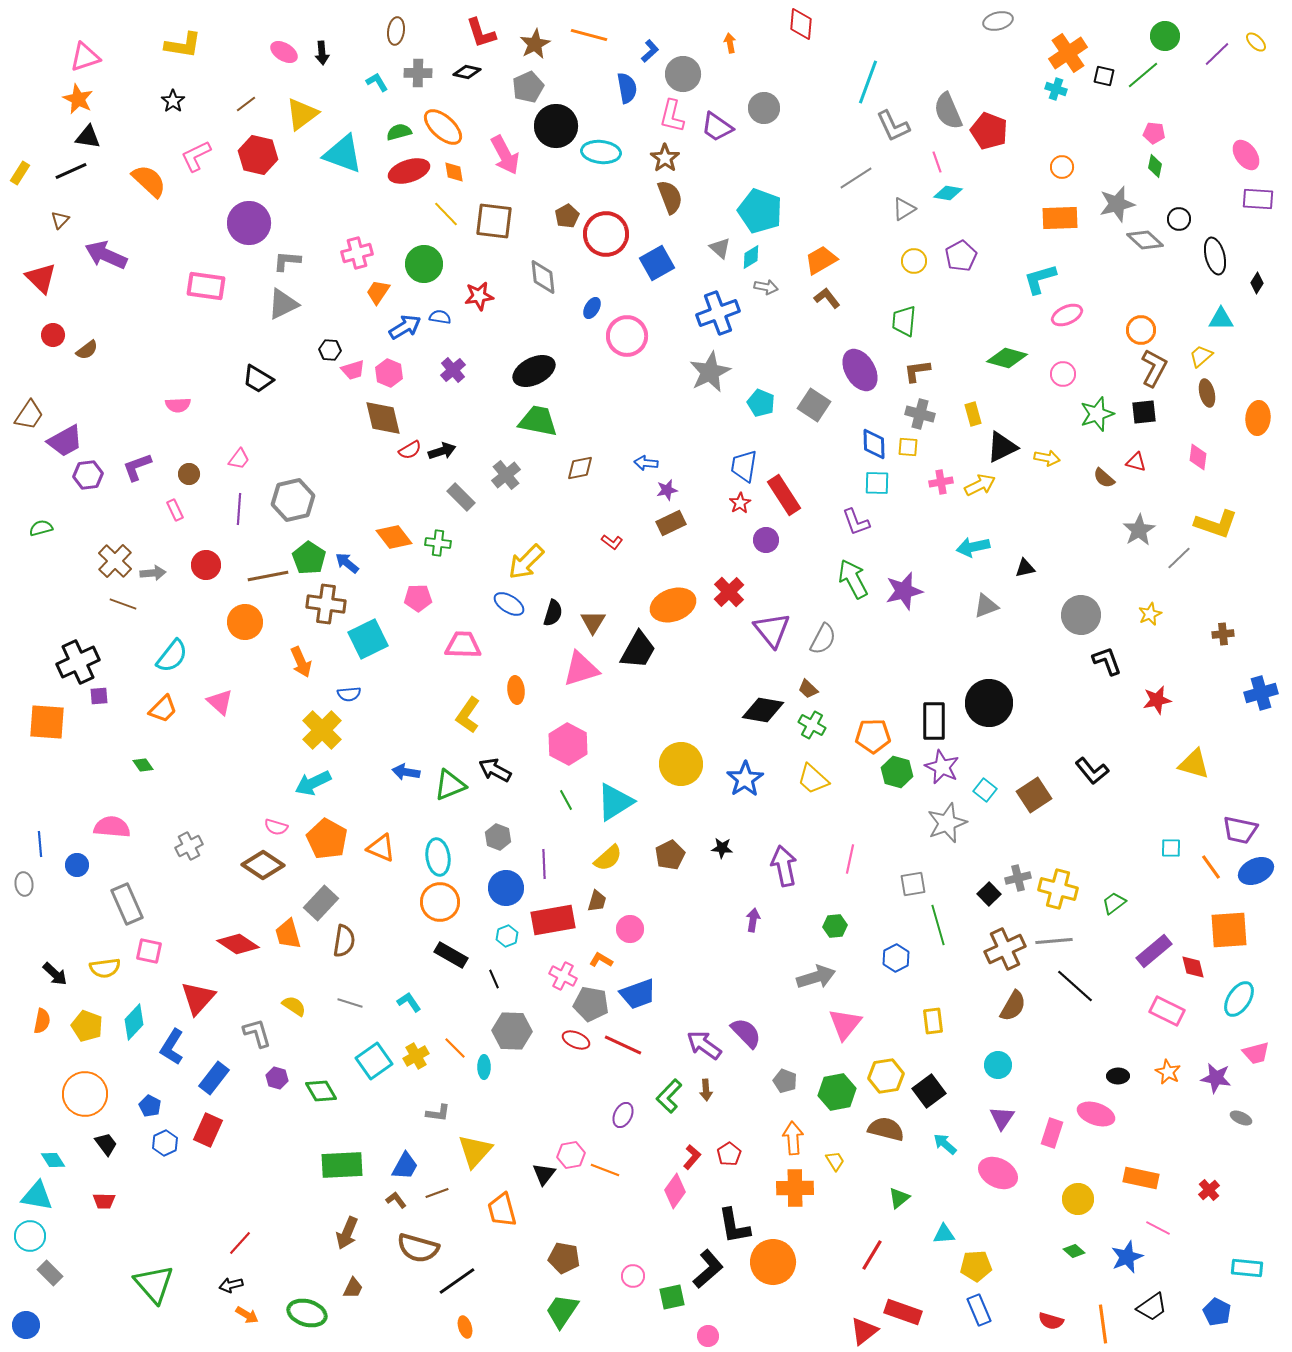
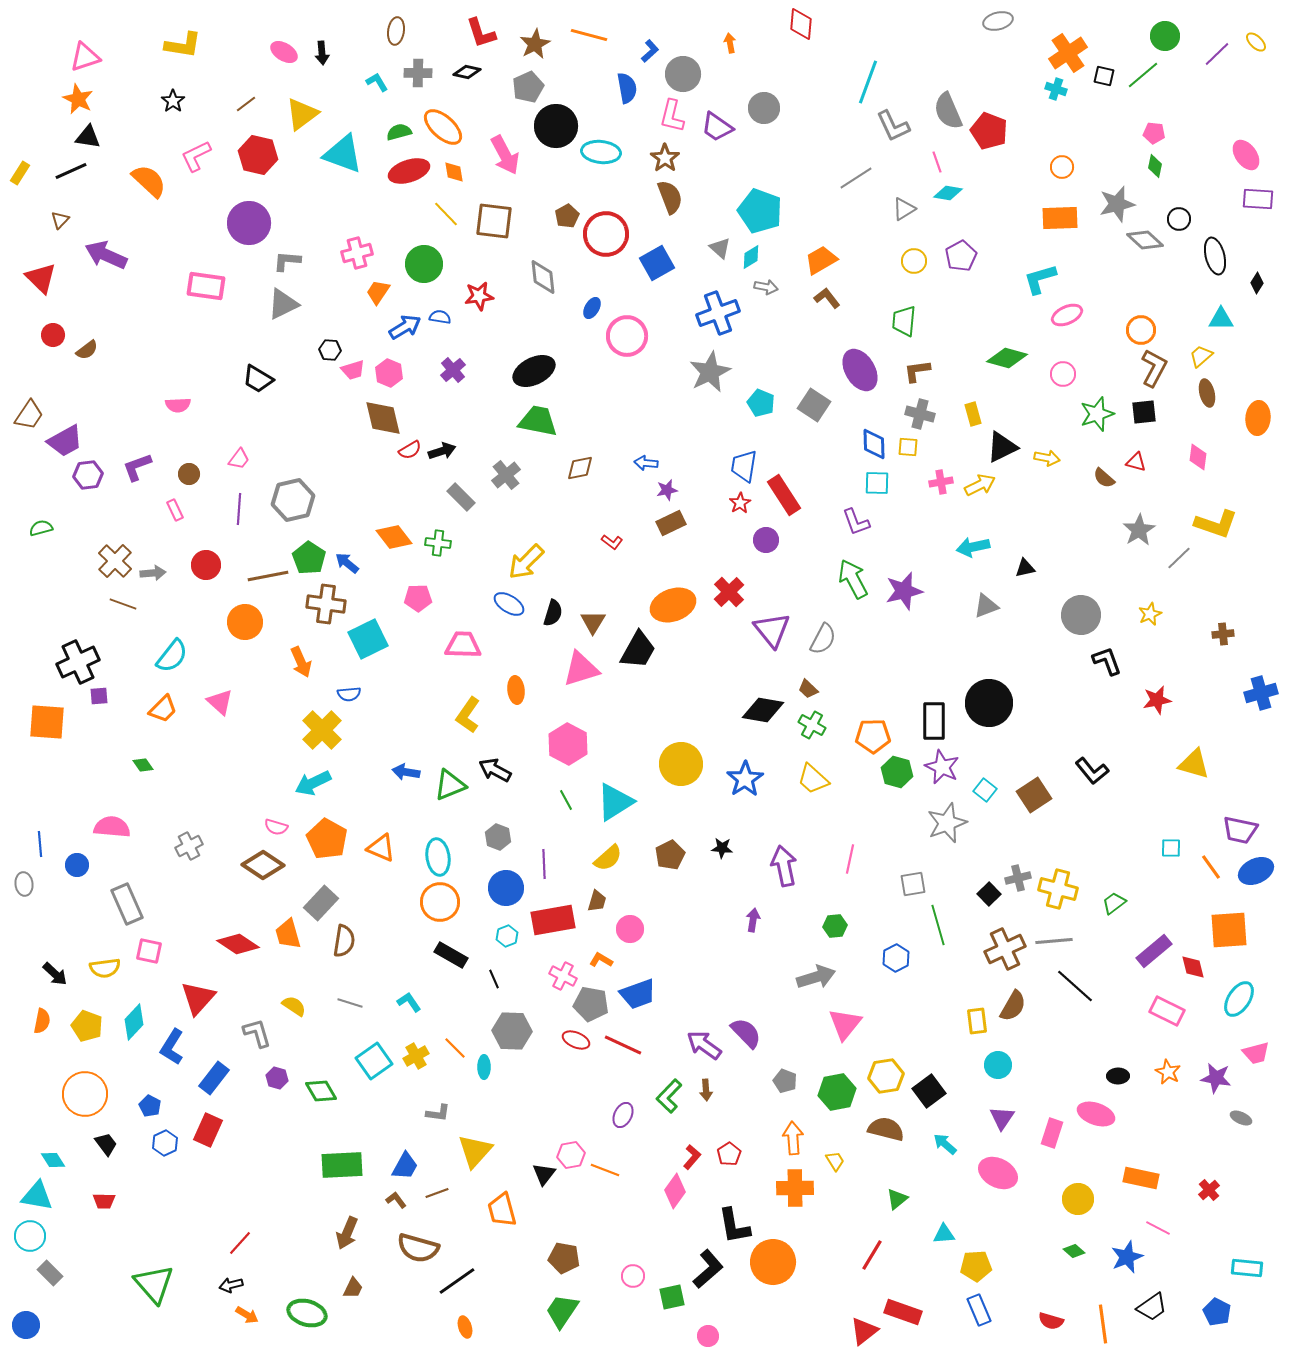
yellow rectangle at (933, 1021): moved 44 px right
green triangle at (899, 1198): moved 2 px left, 1 px down
